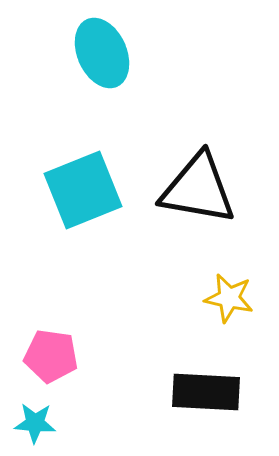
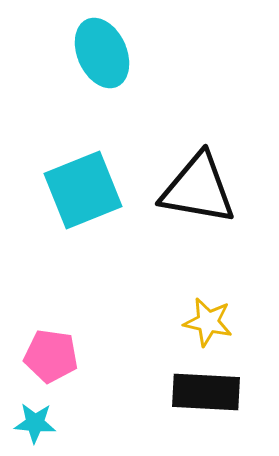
yellow star: moved 21 px left, 24 px down
